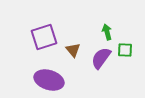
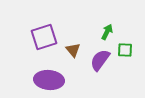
green arrow: rotated 42 degrees clockwise
purple semicircle: moved 1 px left, 2 px down
purple ellipse: rotated 12 degrees counterclockwise
